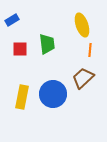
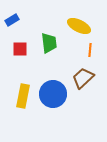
yellow ellipse: moved 3 px left, 1 px down; rotated 45 degrees counterclockwise
green trapezoid: moved 2 px right, 1 px up
yellow rectangle: moved 1 px right, 1 px up
